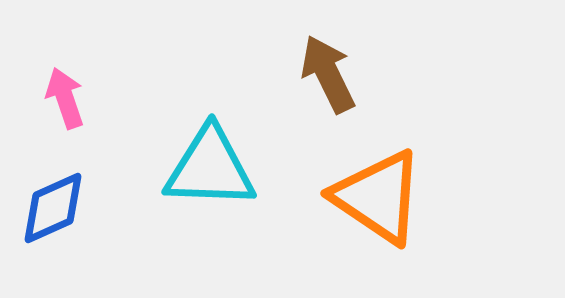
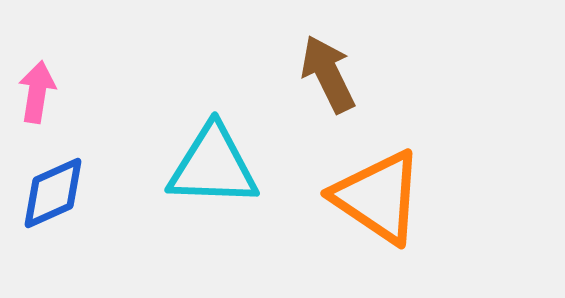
pink arrow: moved 28 px left, 6 px up; rotated 28 degrees clockwise
cyan triangle: moved 3 px right, 2 px up
blue diamond: moved 15 px up
